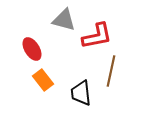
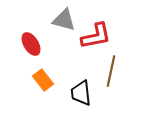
red L-shape: moved 1 px left
red ellipse: moved 1 px left, 5 px up
